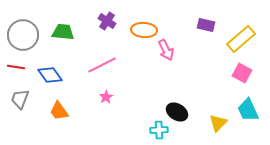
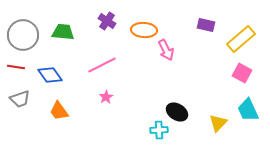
gray trapezoid: rotated 130 degrees counterclockwise
